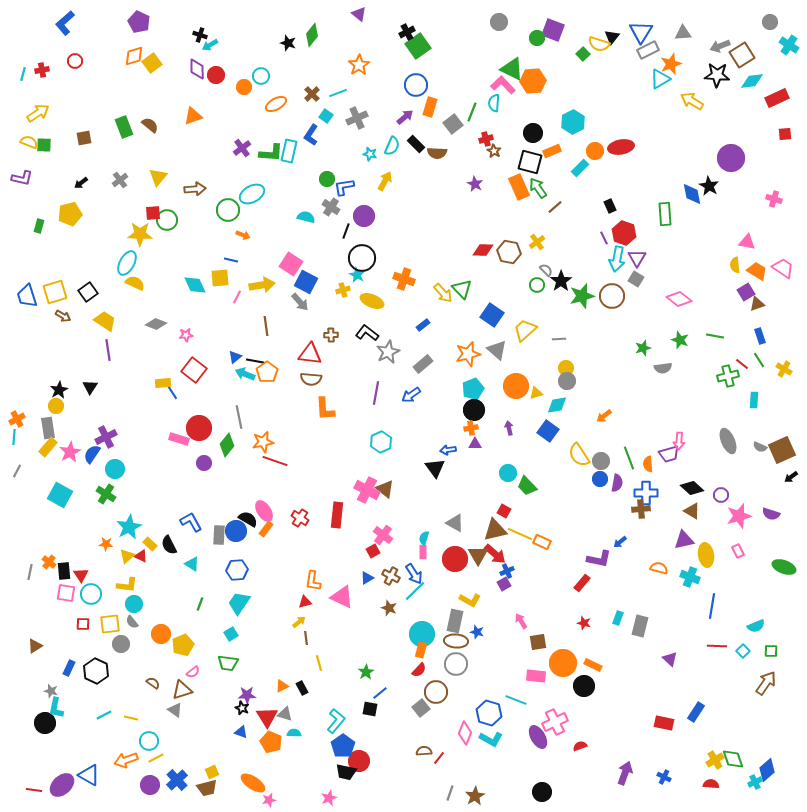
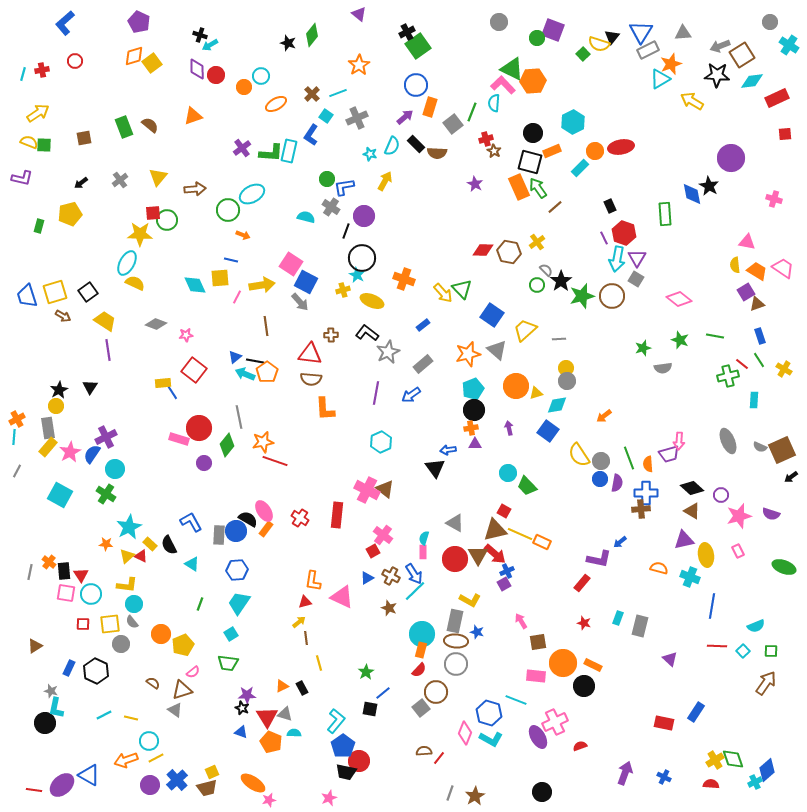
blue line at (380, 693): moved 3 px right
